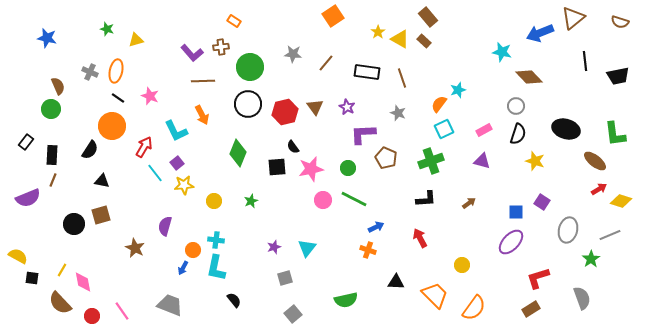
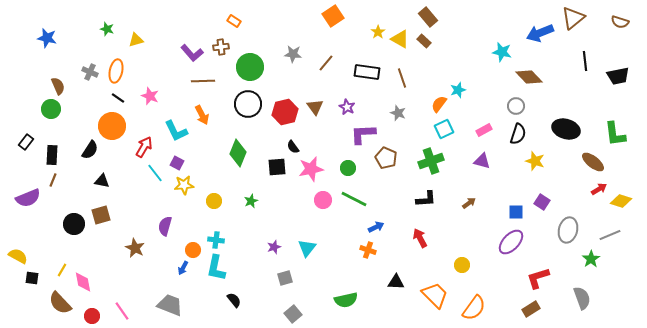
brown ellipse at (595, 161): moved 2 px left, 1 px down
purple square at (177, 163): rotated 24 degrees counterclockwise
